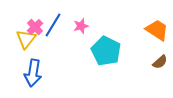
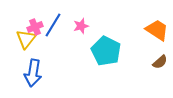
pink cross: rotated 21 degrees clockwise
